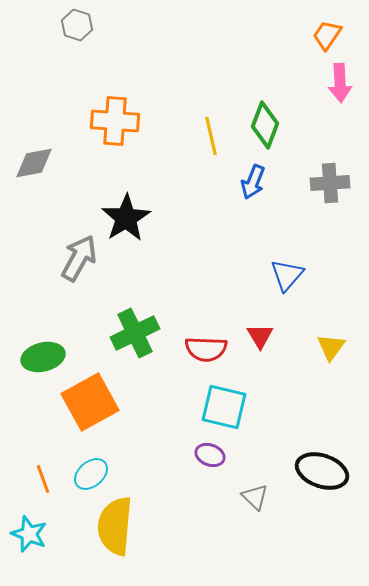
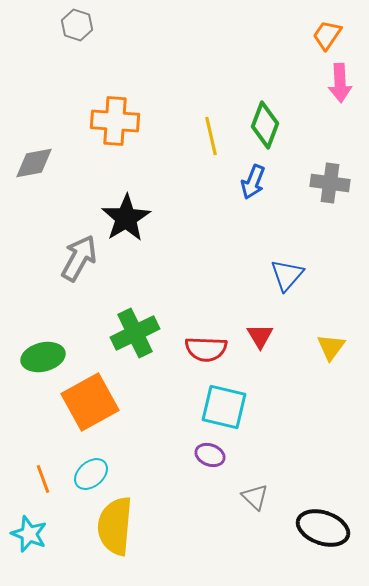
gray cross: rotated 12 degrees clockwise
black ellipse: moved 1 px right, 57 px down
